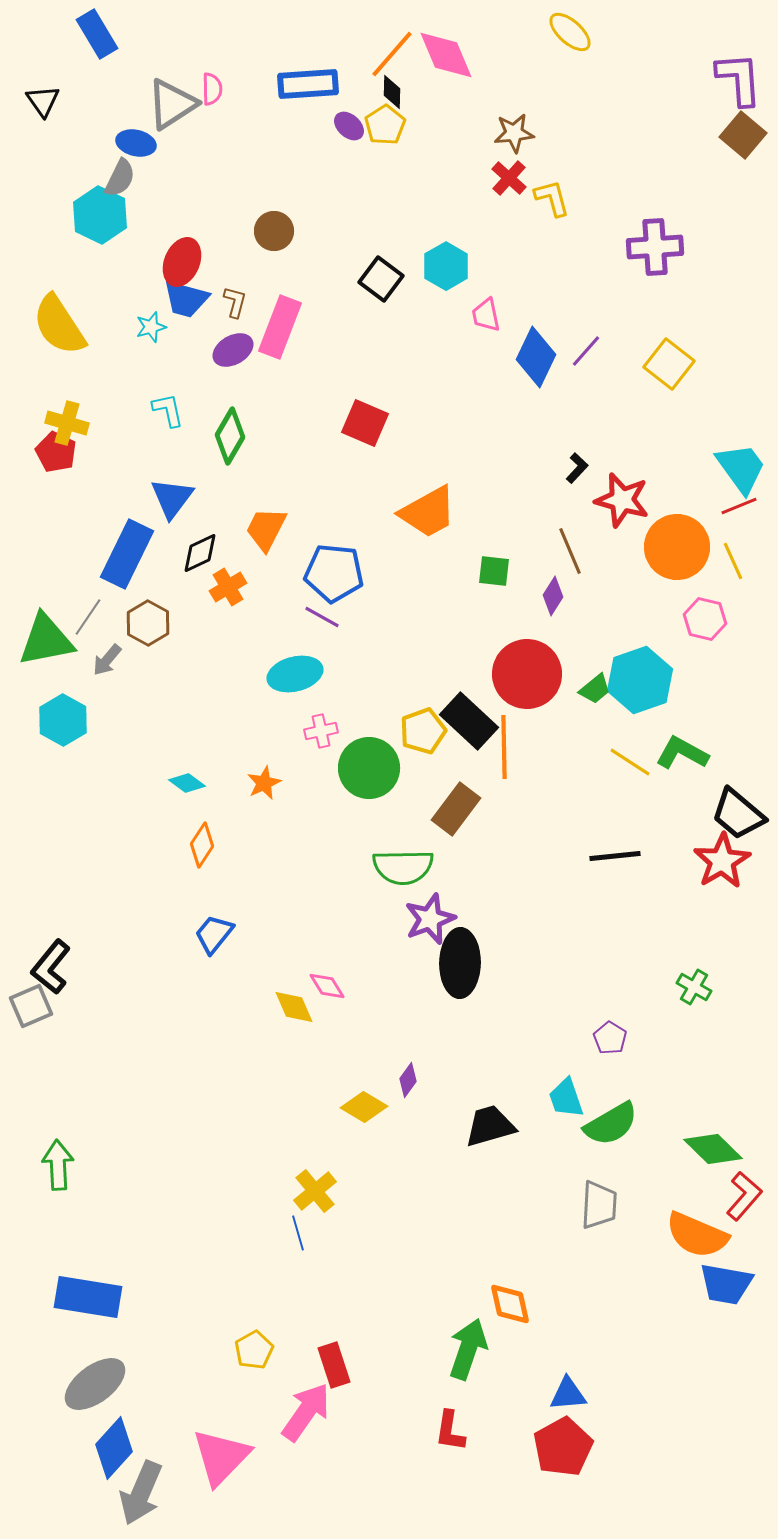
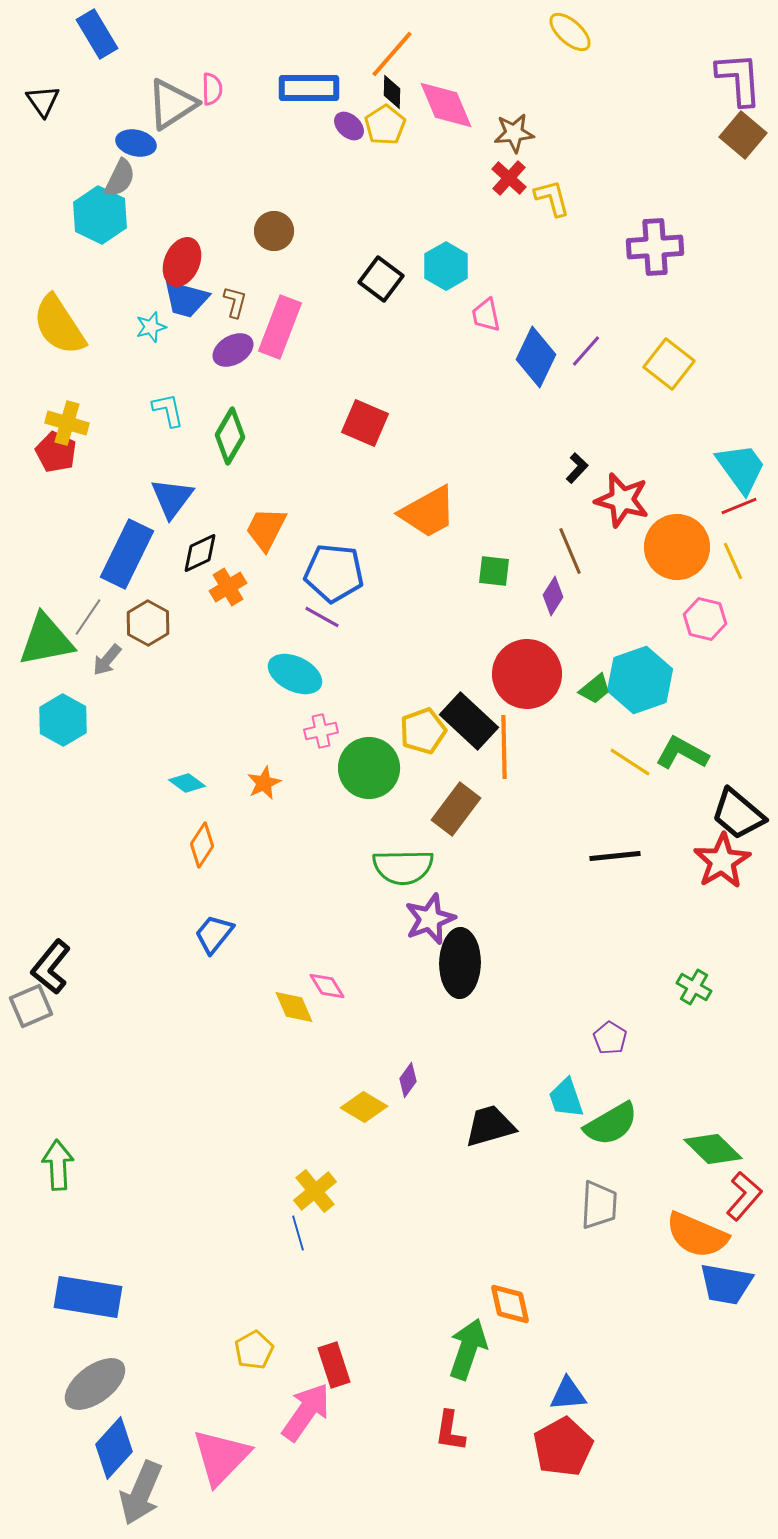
pink diamond at (446, 55): moved 50 px down
blue rectangle at (308, 84): moved 1 px right, 4 px down; rotated 4 degrees clockwise
cyan ellipse at (295, 674): rotated 40 degrees clockwise
